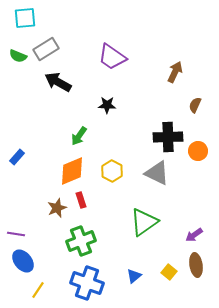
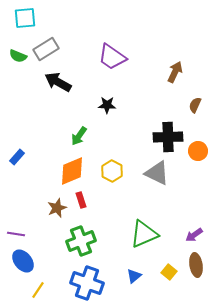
green triangle: moved 12 px down; rotated 12 degrees clockwise
